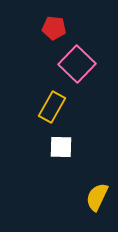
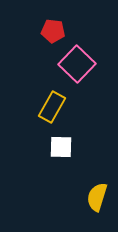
red pentagon: moved 1 px left, 3 px down
yellow semicircle: rotated 8 degrees counterclockwise
